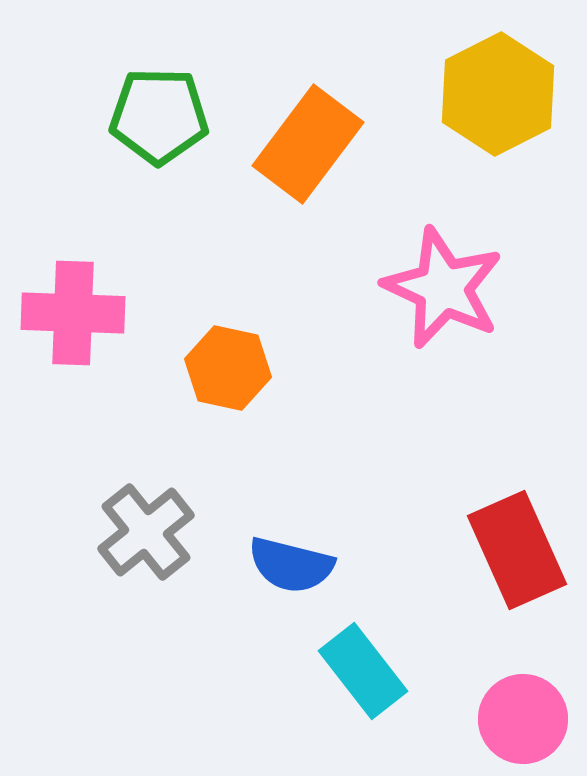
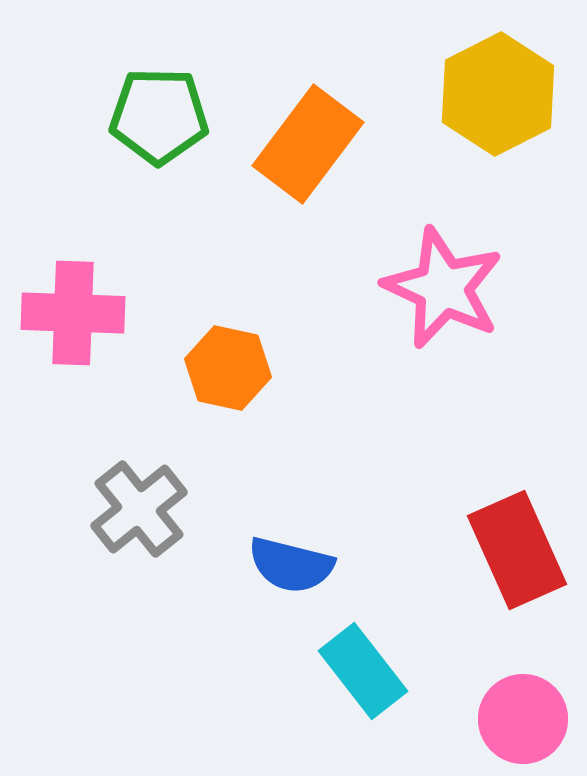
gray cross: moved 7 px left, 23 px up
